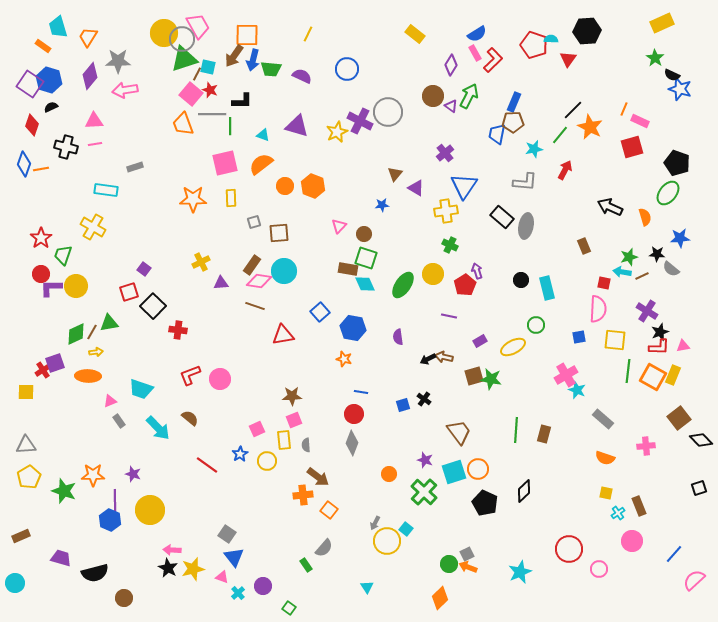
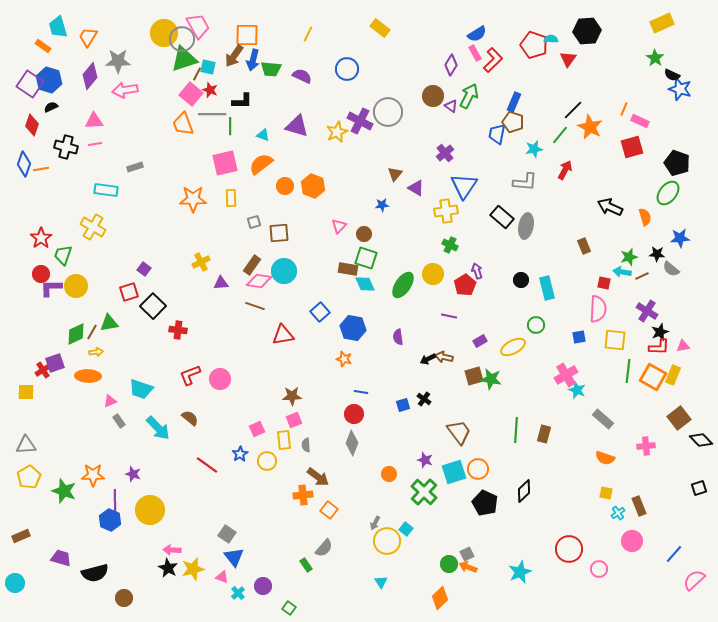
yellow rectangle at (415, 34): moved 35 px left, 6 px up
brown pentagon at (513, 122): rotated 20 degrees clockwise
cyan triangle at (367, 587): moved 14 px right, 5 px up
